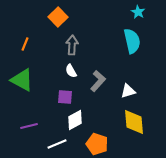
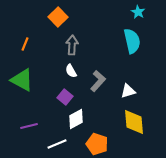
purple square: rotated 35 degrees clockwise
white diamond: moved 1 px right, 1 px up
